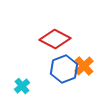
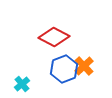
red diamond: moved 1 px left, 2 px up
cyan cross: moved 2 px up
